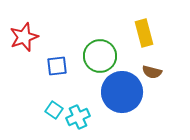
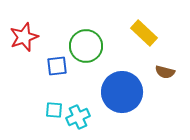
yellow rectangle: rotated 32 degrees counterclockwise
green circle: moved 14 px left, 10 px up
brown semicircle: moved 13 px right
cyan square: rotated 30 degrees counterclockwise
